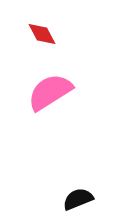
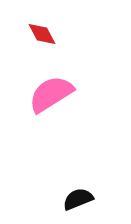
pink semicircle: moved 1 px right, 2 px down
